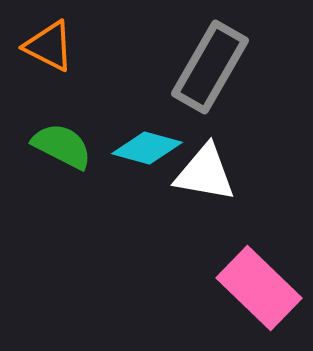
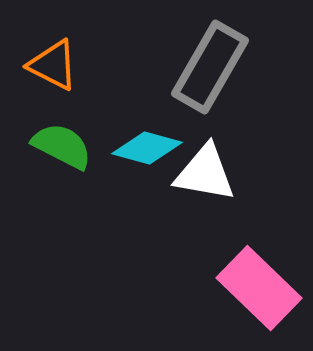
orange triangle: moved 4 px right, 19 px down
